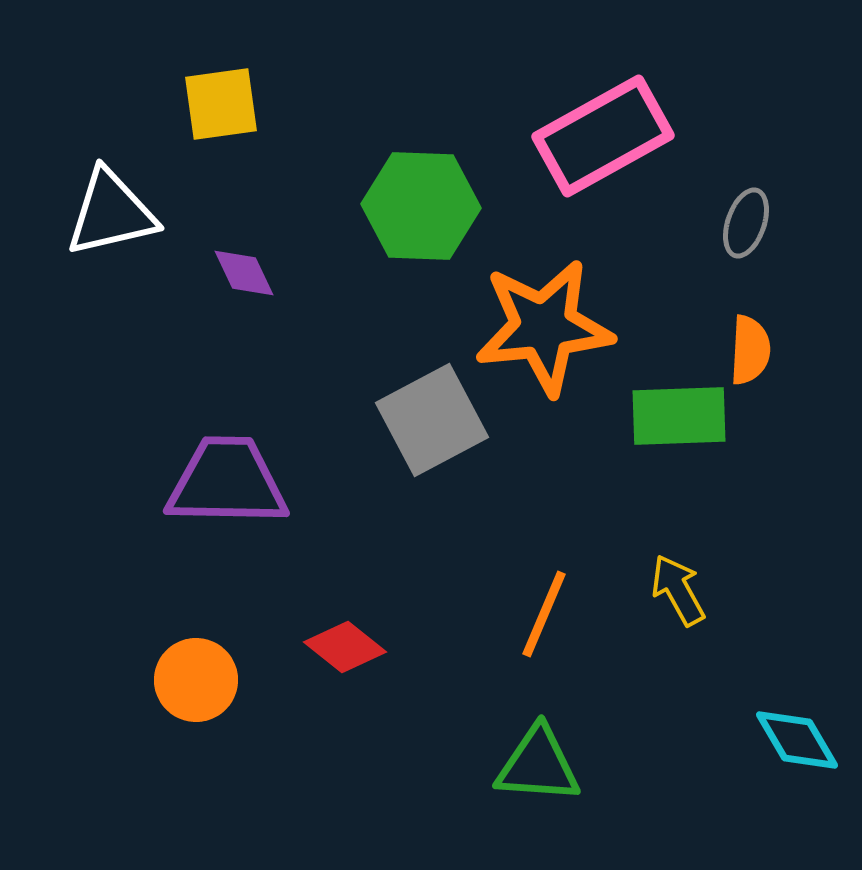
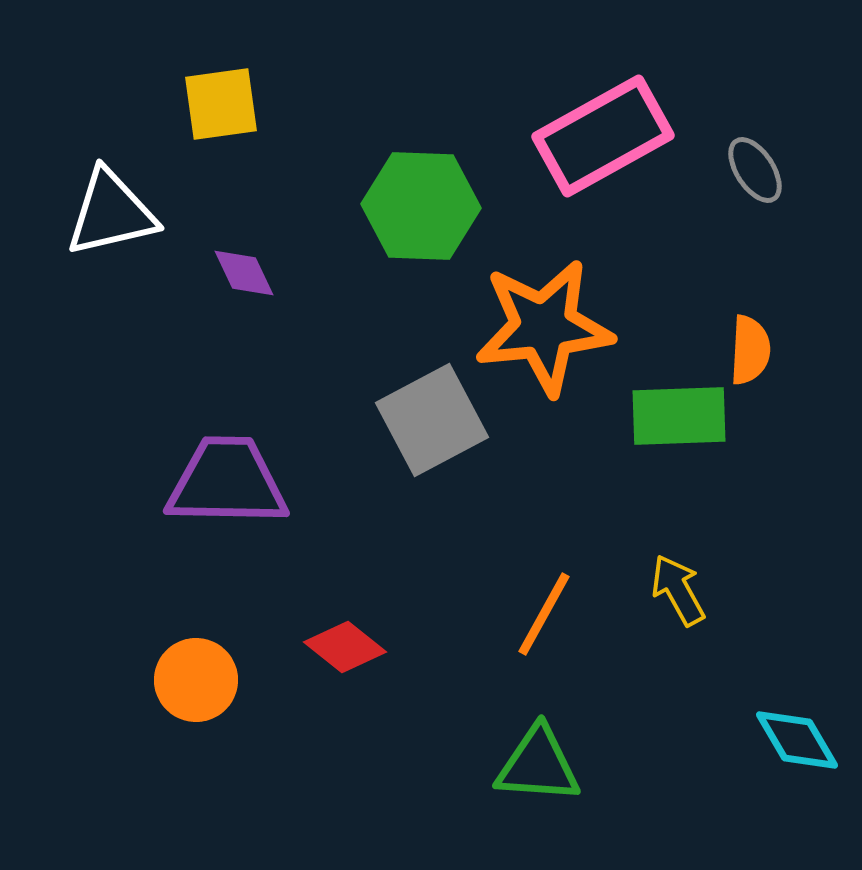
gray ellipse: moved 9 px right, 53 px up; rotated 52 degrees counterclockwise
orange line: rotated 6 degrees clockwise
